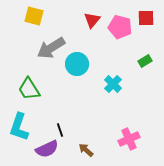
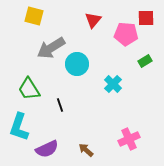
red triangle: moved 1 px right
pink pentagon: moved 6 px right, 7 px down; rotated 10 degrees counterclockwise
black line: moved 25 px up
